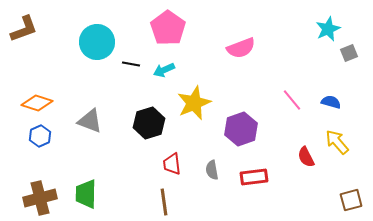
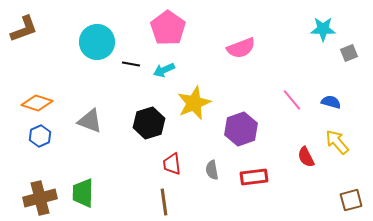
cyan star: moved 5 px left; rotated 25 degrees clockwise
green trapezoid: moved 3 px left, 1 px up
